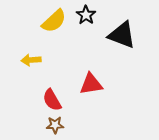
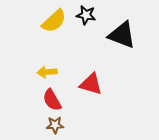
black star: rotated 24 degrees counterclockwise
yellow arrow: moved 16 px right, 12 px down
red triangle: rotated 25 degrees clockwise
